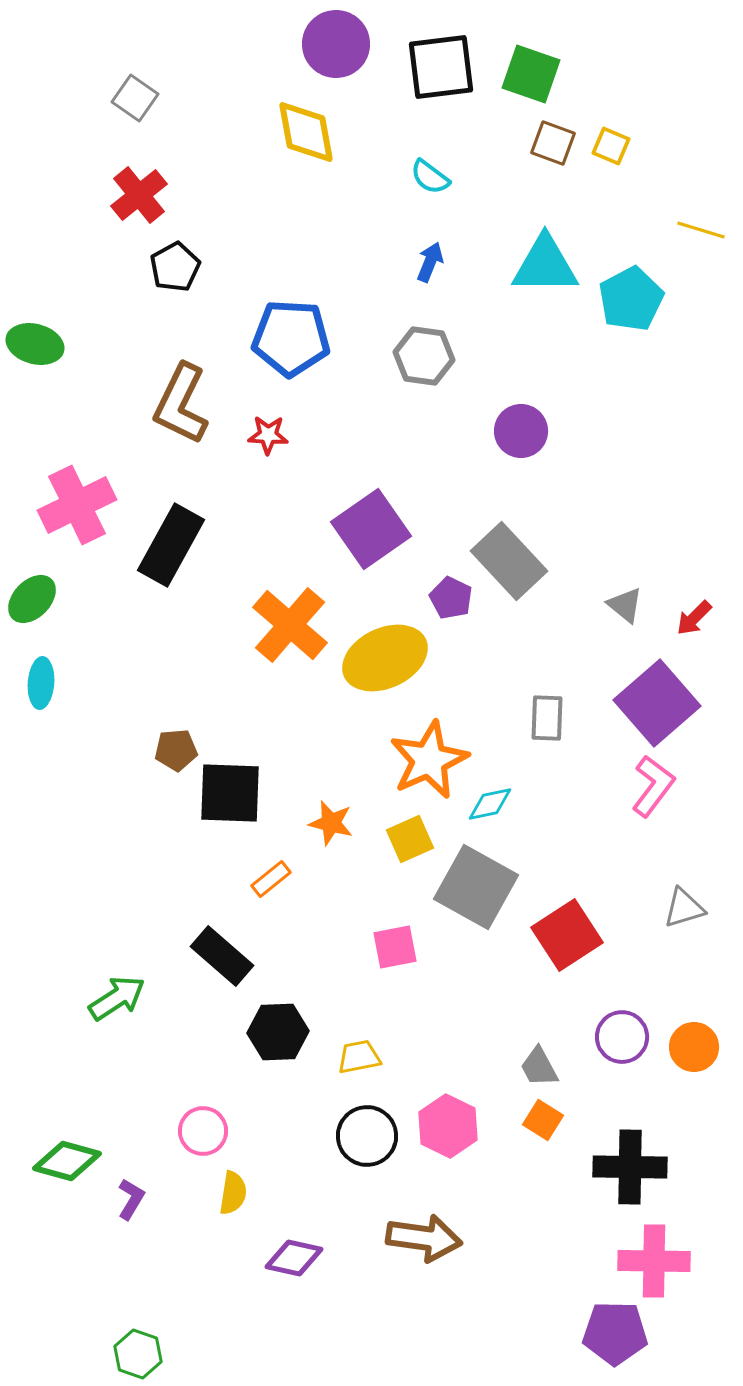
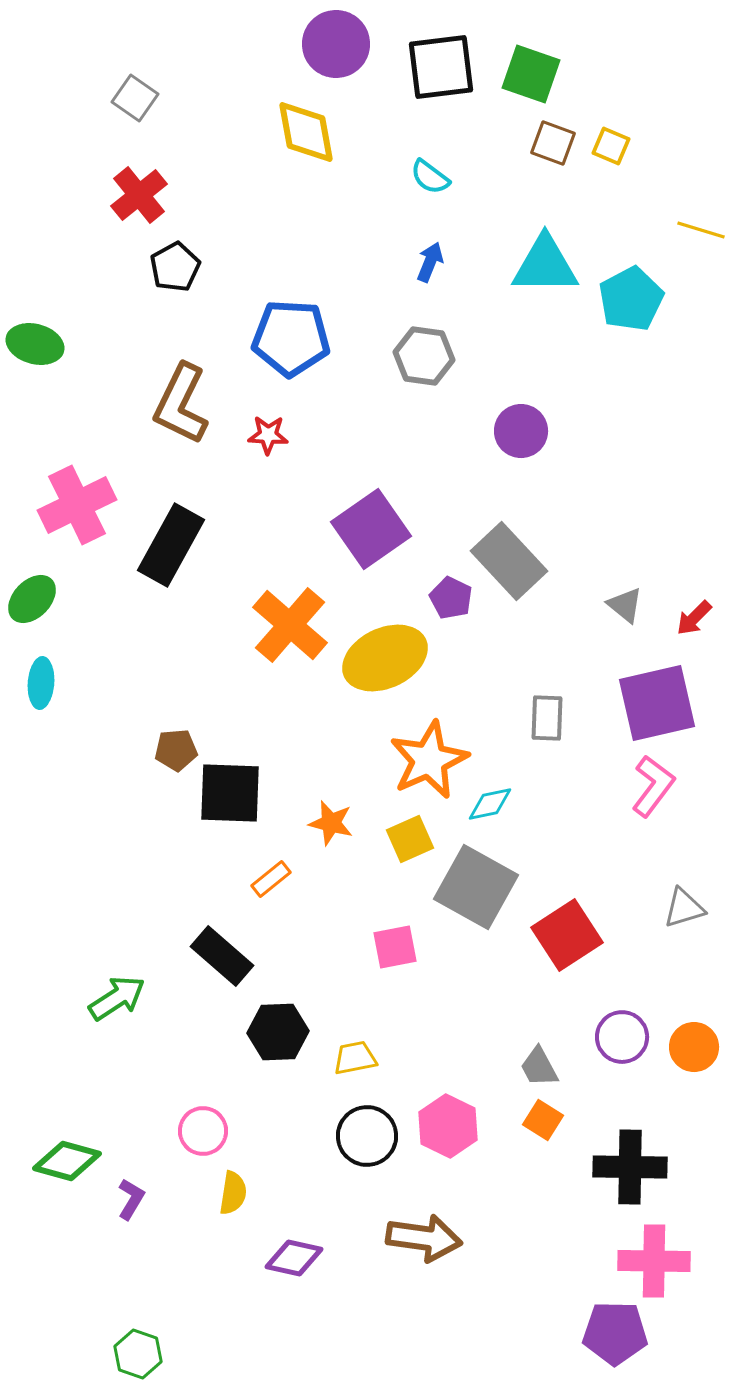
purple square at (657, 703): rotated 28 degrees clockwise
yellow trapezoid at (359, 1057): moved 4 px left, 1 px down
